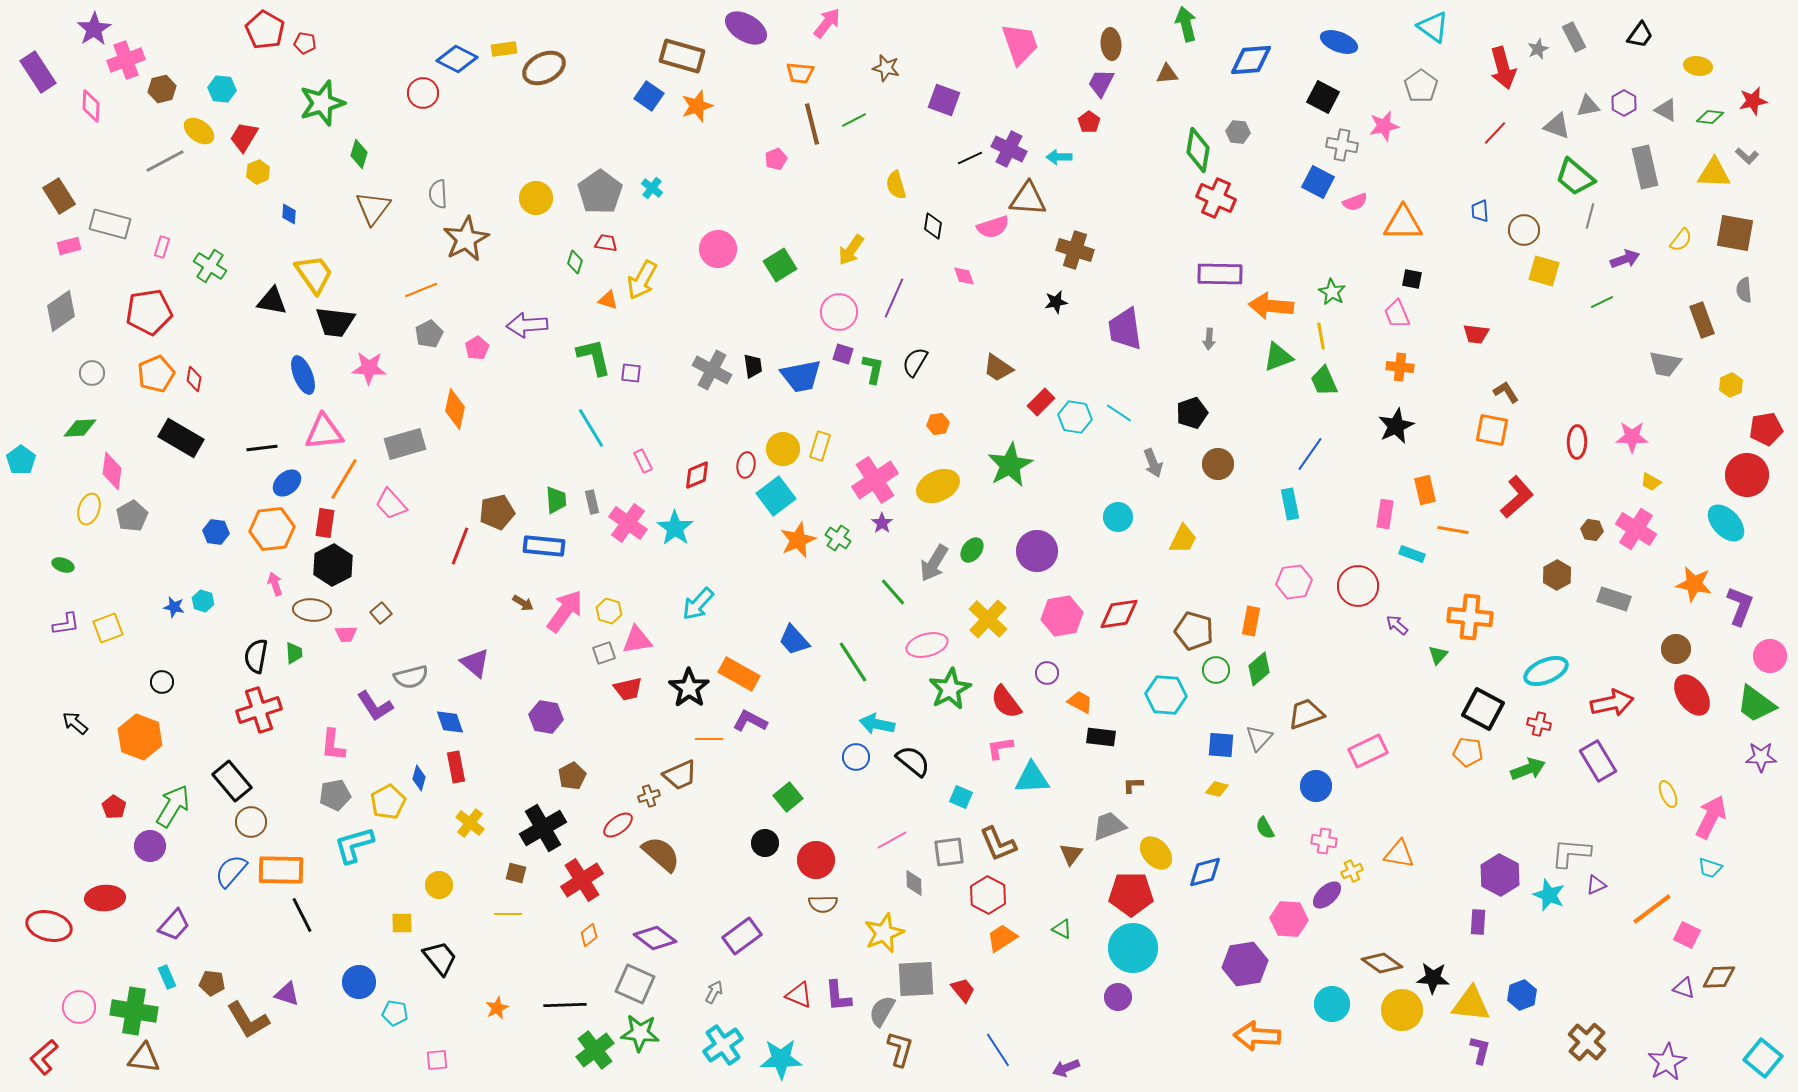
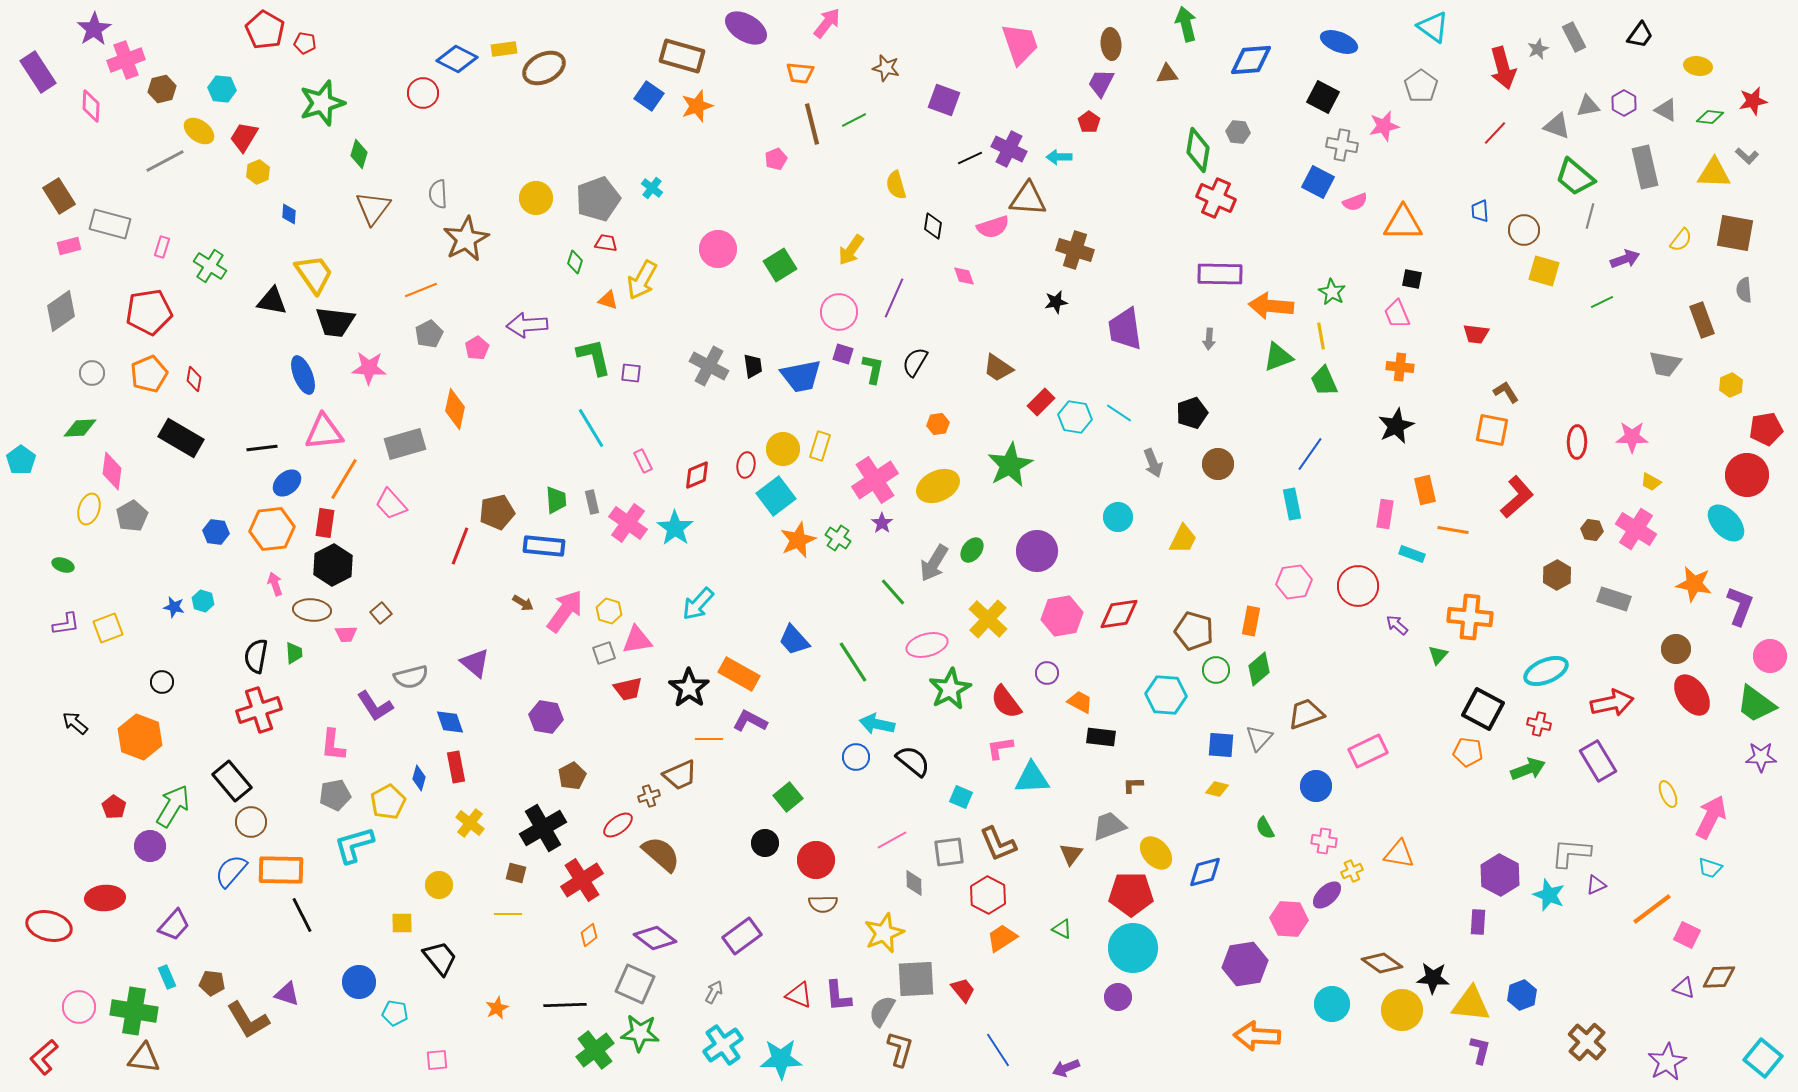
gray pentagon at (600, 192): moved 2 px left, 7 px down; rotated 15 degrees clockwise
gray cross at (712, 370): moved 3 px left, 4 px up
orange pentagon at (156, 374): moved 7 px left
cyan rectangle at (1290, 504): moved 2 px right
